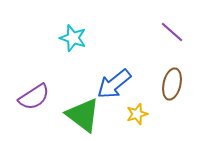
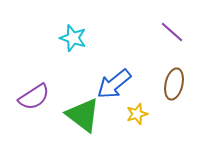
brown ellipse: moved 2 px right
